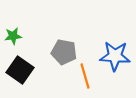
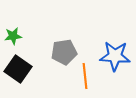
gray pentagon: rotated 20 degrees counterclockwise
black square: moved 2 px left, 1 px up
orange line: rotated 10 degrees clockwise
